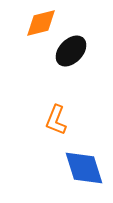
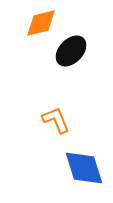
orange L-shape: rotated 136 degrees clockwise
